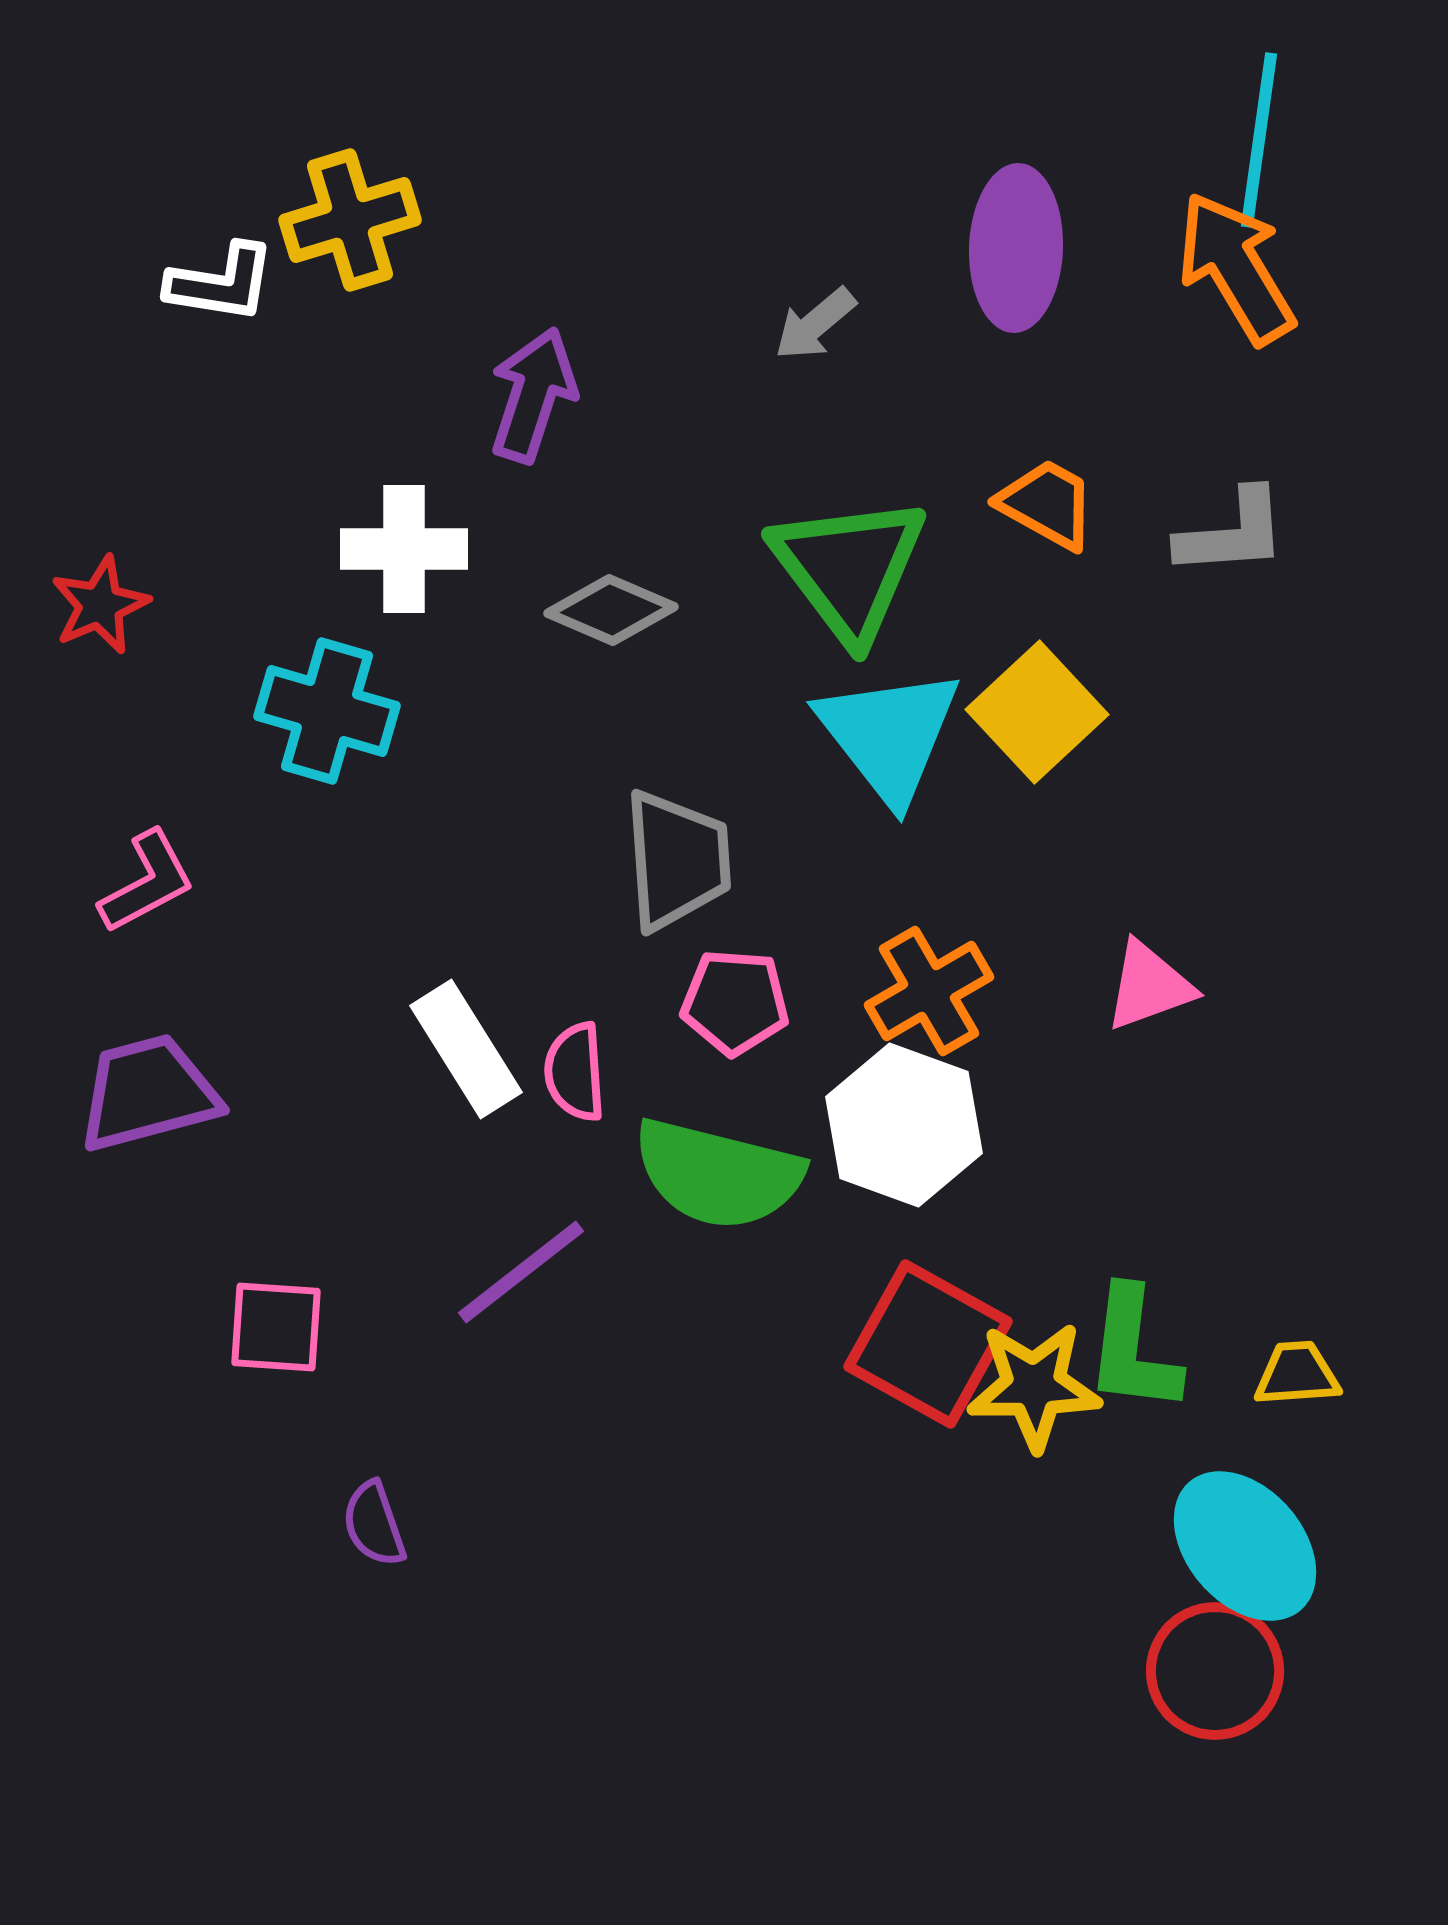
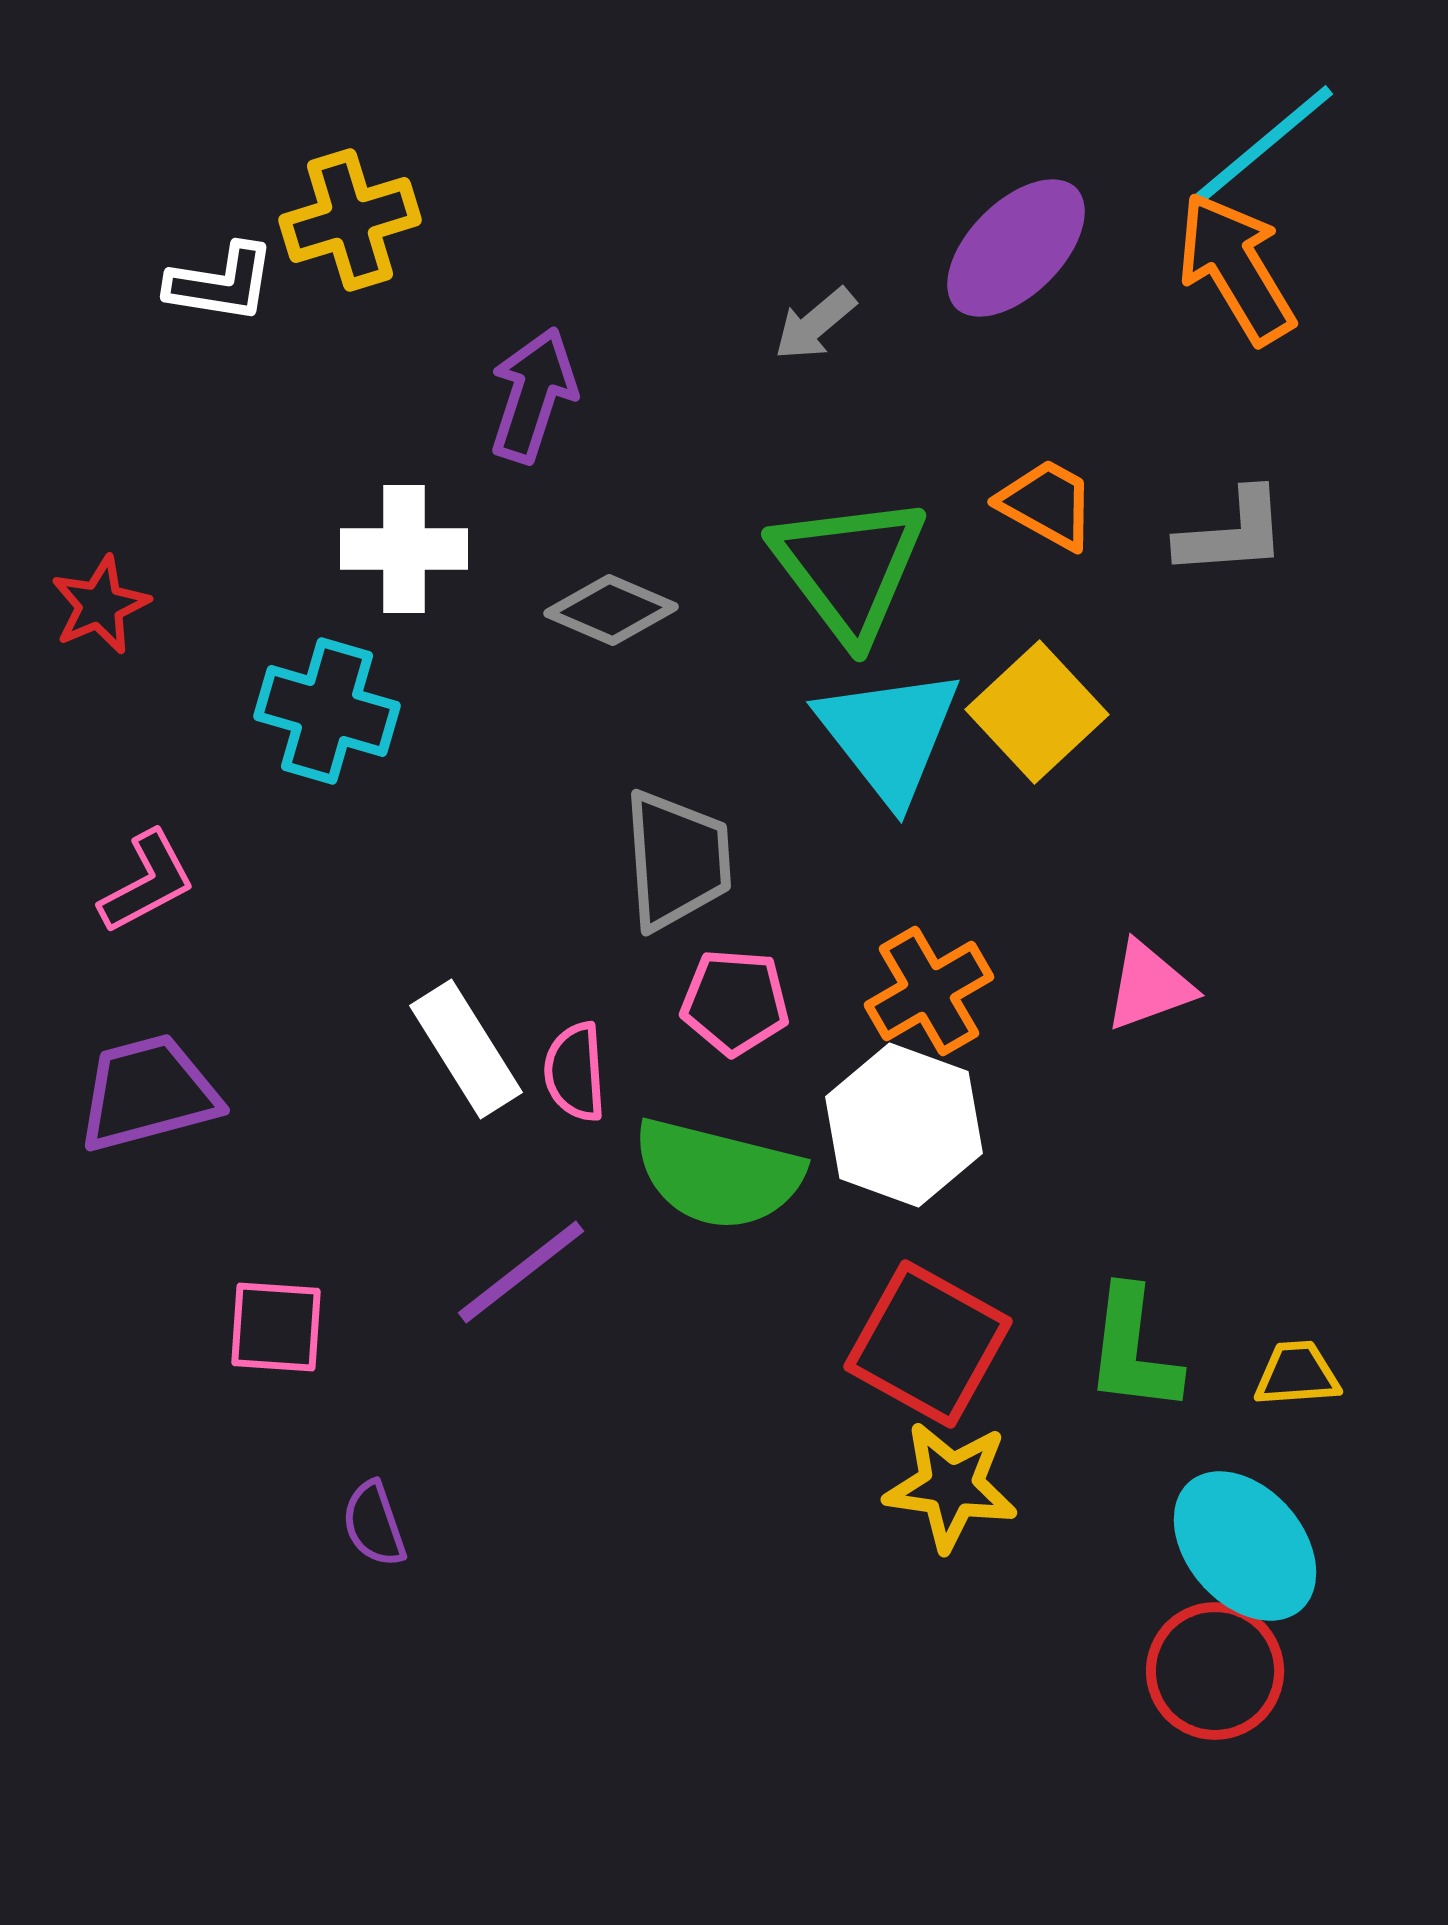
cyan line: moved 3 px right, 6 px down; rotated 42 degrees clockwise
purple ellipse: rotated 43 degrees clockwise
yellow star: moved 83 px left, 100 px down; rotated 9 degrees clockwise
